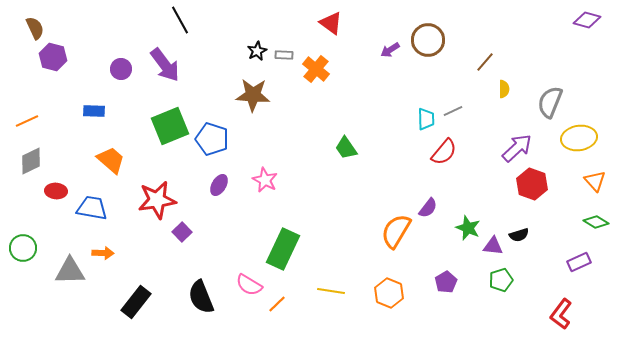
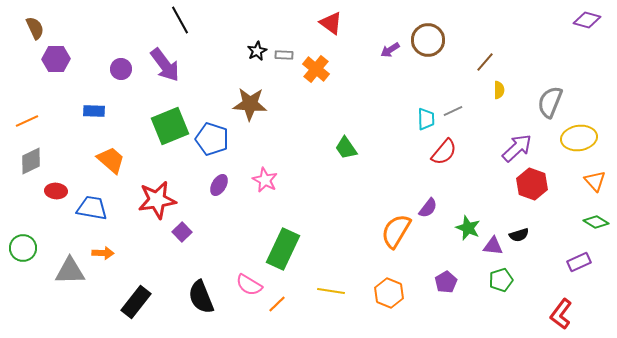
purple hexagon at (53, 57): moved 3 px right, 2 px down; rotated 16 degrees counterclockwise
yellow semicircle at (504, 89): moved 5 px left, 1 px down
brown star at (253, 95): moved 3 px left, 9 px down
